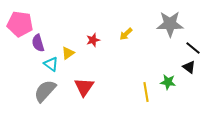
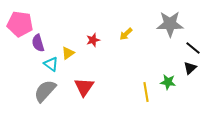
black triangle: moved 1 px right, 1 px down; rotated 40 degrees clockwise
